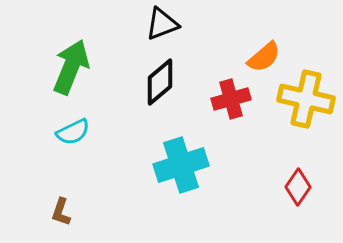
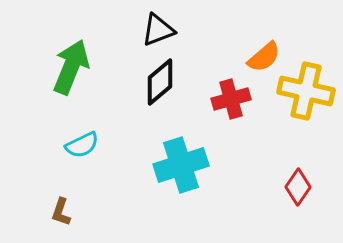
black triangle: moved 4 px left, 6 px down
yellow cross: moved 8 px up
cyan semicircle: moved 9 px right, 13 px down
